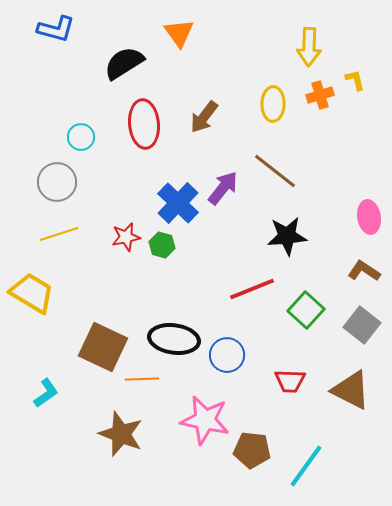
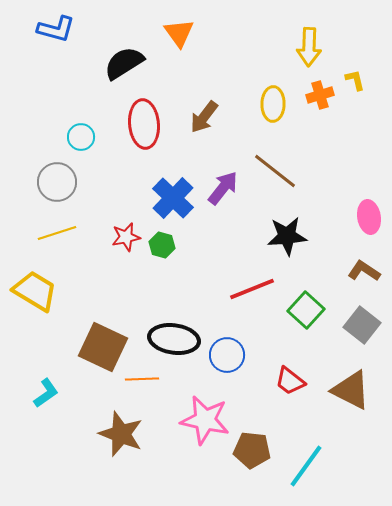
blue cross: moved 5 px left, 5 px up
yellow line: moved 2 px left, 1 px up
yellow trapezoid: moved 3 px right, 2 px up
red trapezoid: rotated 36 degrees clockwise
